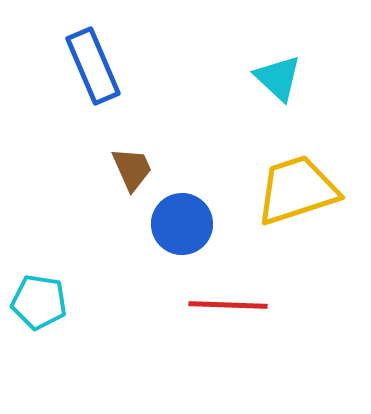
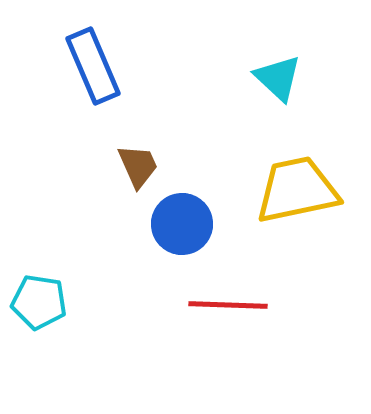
brown trapezoid: moved 6 px right, 3 px up
yellow trapezoid: rotated 6 degrees clockwise
